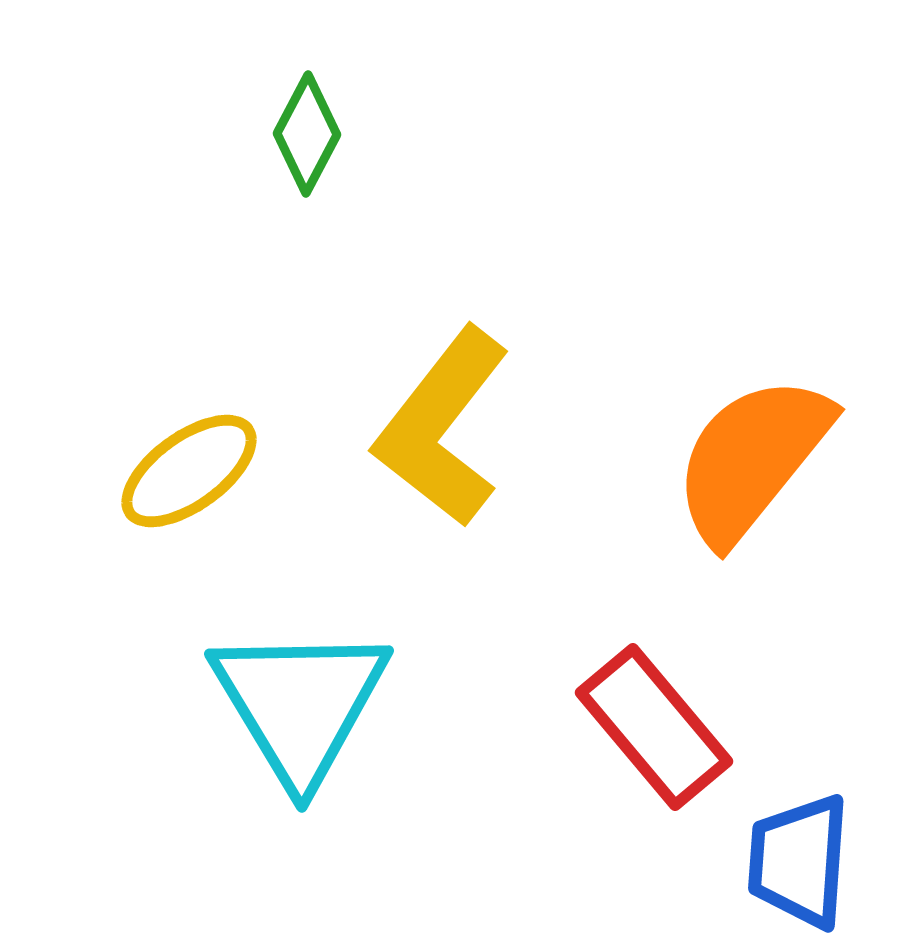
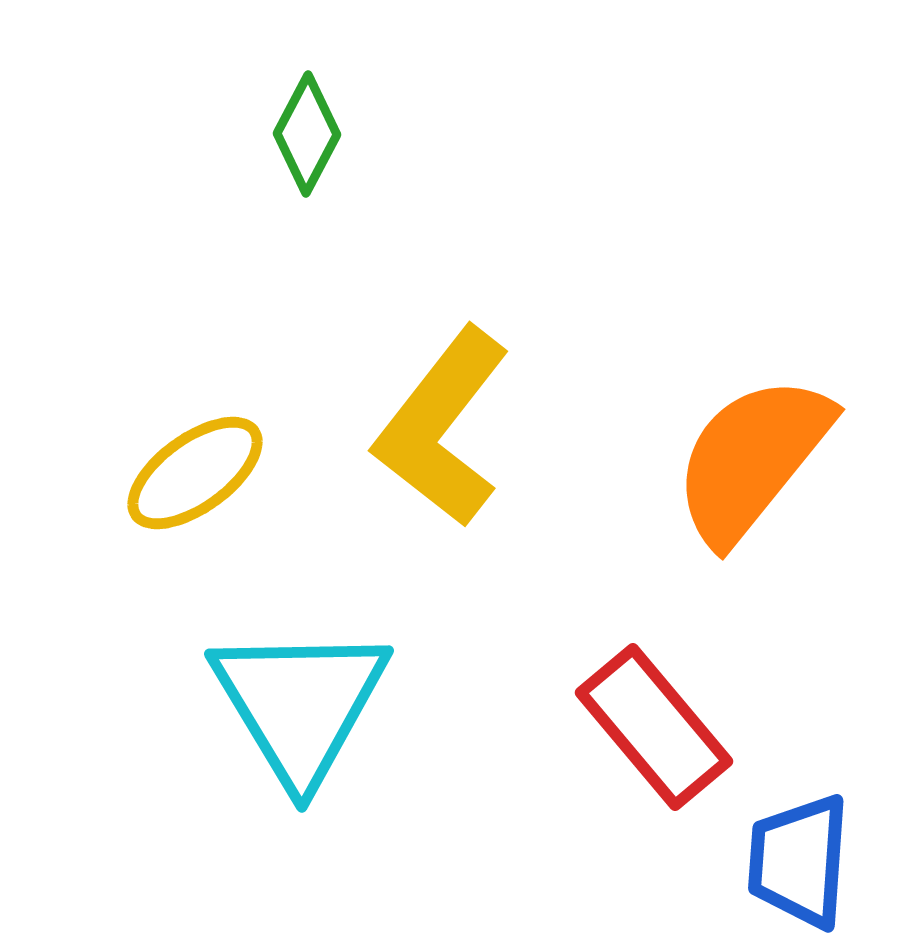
yellow ellipse: moved 6 px right, 2 px down
